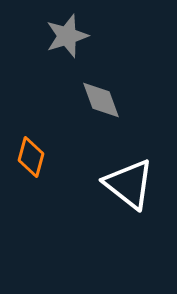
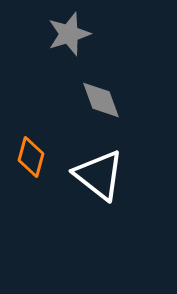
gray star: moved 2 px right, 2 px up
white triangle: moved 30 px left, 9 px up
